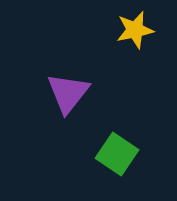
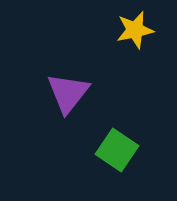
green square: moved 4 px up
